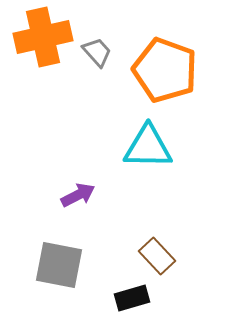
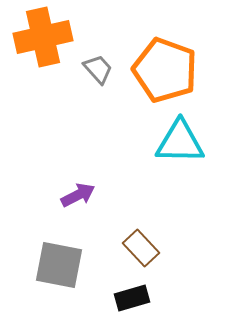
gray trapezoid: moved 1 px right, 17 px down
cyan triangle: moved 32 px right, 5 px up
brown rectangle: moved 16 px left, 8 px up
